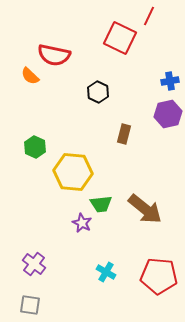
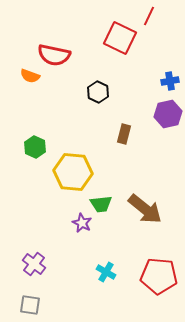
orange semicircle: rotated 24 degrees counterclockwise
